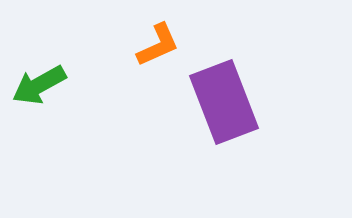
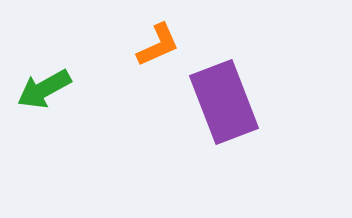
green arrow: moved 5 px right, 4 px down
